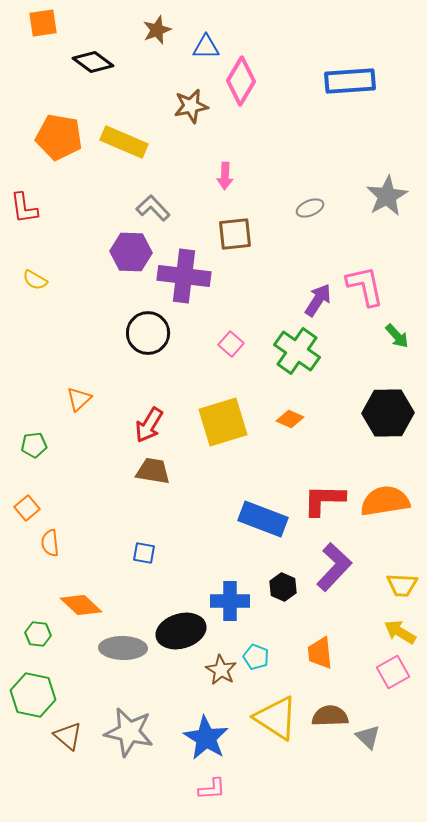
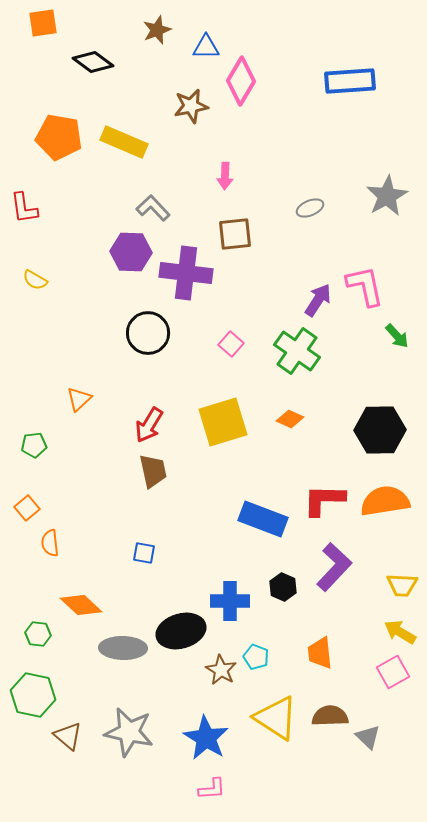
purple cross at (184, 276): moved 2 px right, 3 px up
black hexagon at (388, 413): moved 8 px left, 17 px down
brown trapezoid at (153, 471): rotated 69 degrees clockwise
